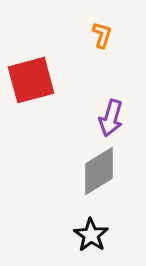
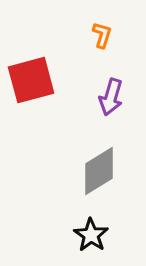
purple arrow: moved 21 px up
